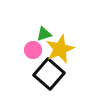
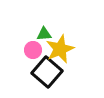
green triangle: rotated 14 degrees clockwise
black square: moved 2 px left, 2 px up
